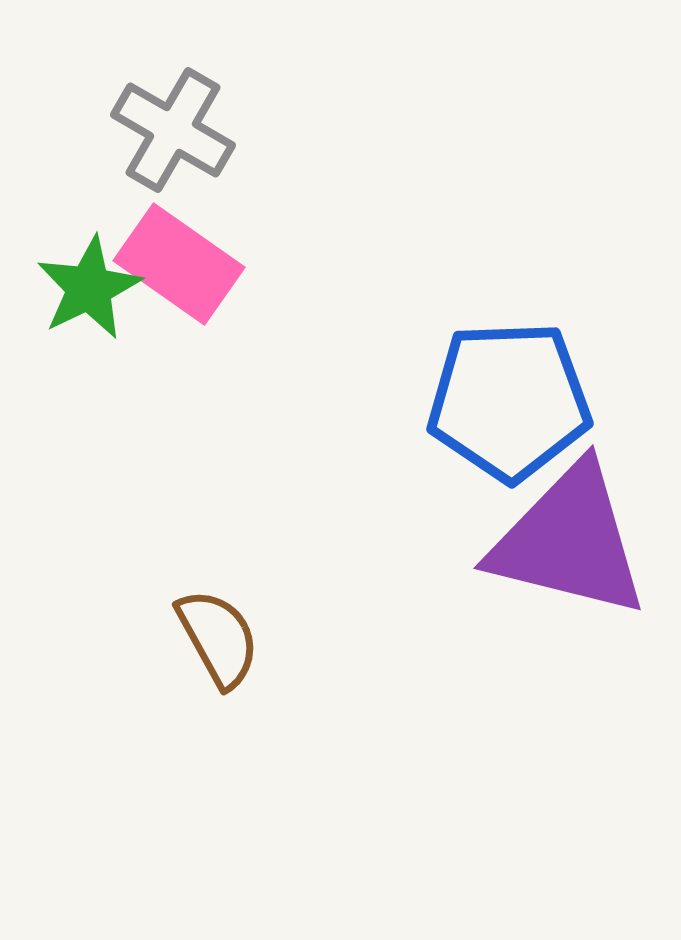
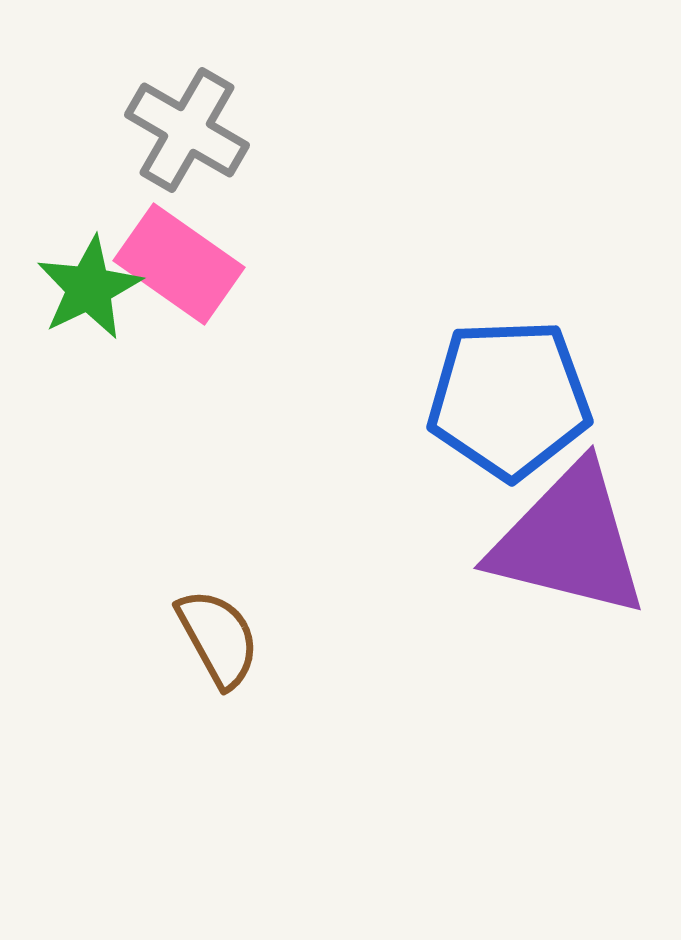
gray cross: moved 14 px right
blue pentagon: moved 2 px up
